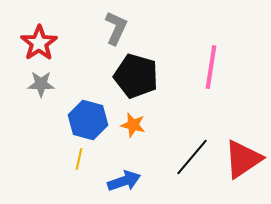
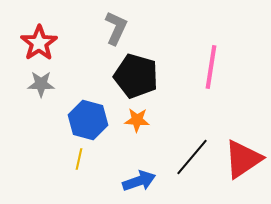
orange star: moved 4 px right, 5 px up; rotated 10 degrees counterclockwise
blue arrow: moved 15 px right
